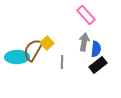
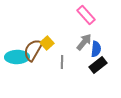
gray arrow: rotated 30 degrees clockwise
